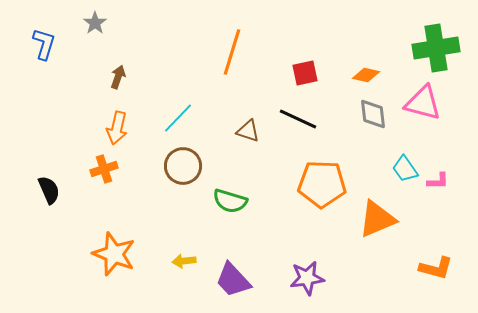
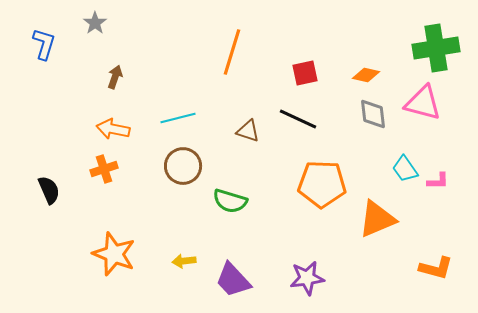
brown arrow: moved 3 px left
cyan line: rotated 32 degrees clockwise
orange arrow: moved 4 px left, 1 px down; rotated 88 degrees clockwise
